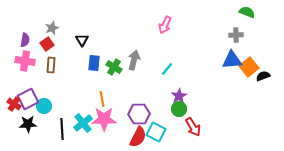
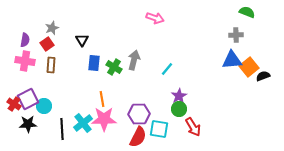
pink arrow: moved 10 px left, 7 px up; rotated 96 degrees counterclockwise
cyan square: moved 3 px right, 3 px up; rotated 18 degrees counterclockwise
